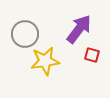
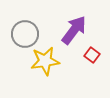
purple arrow: moved 5 px left, 1 px down
red square: rotated 21 degrees clockwise
